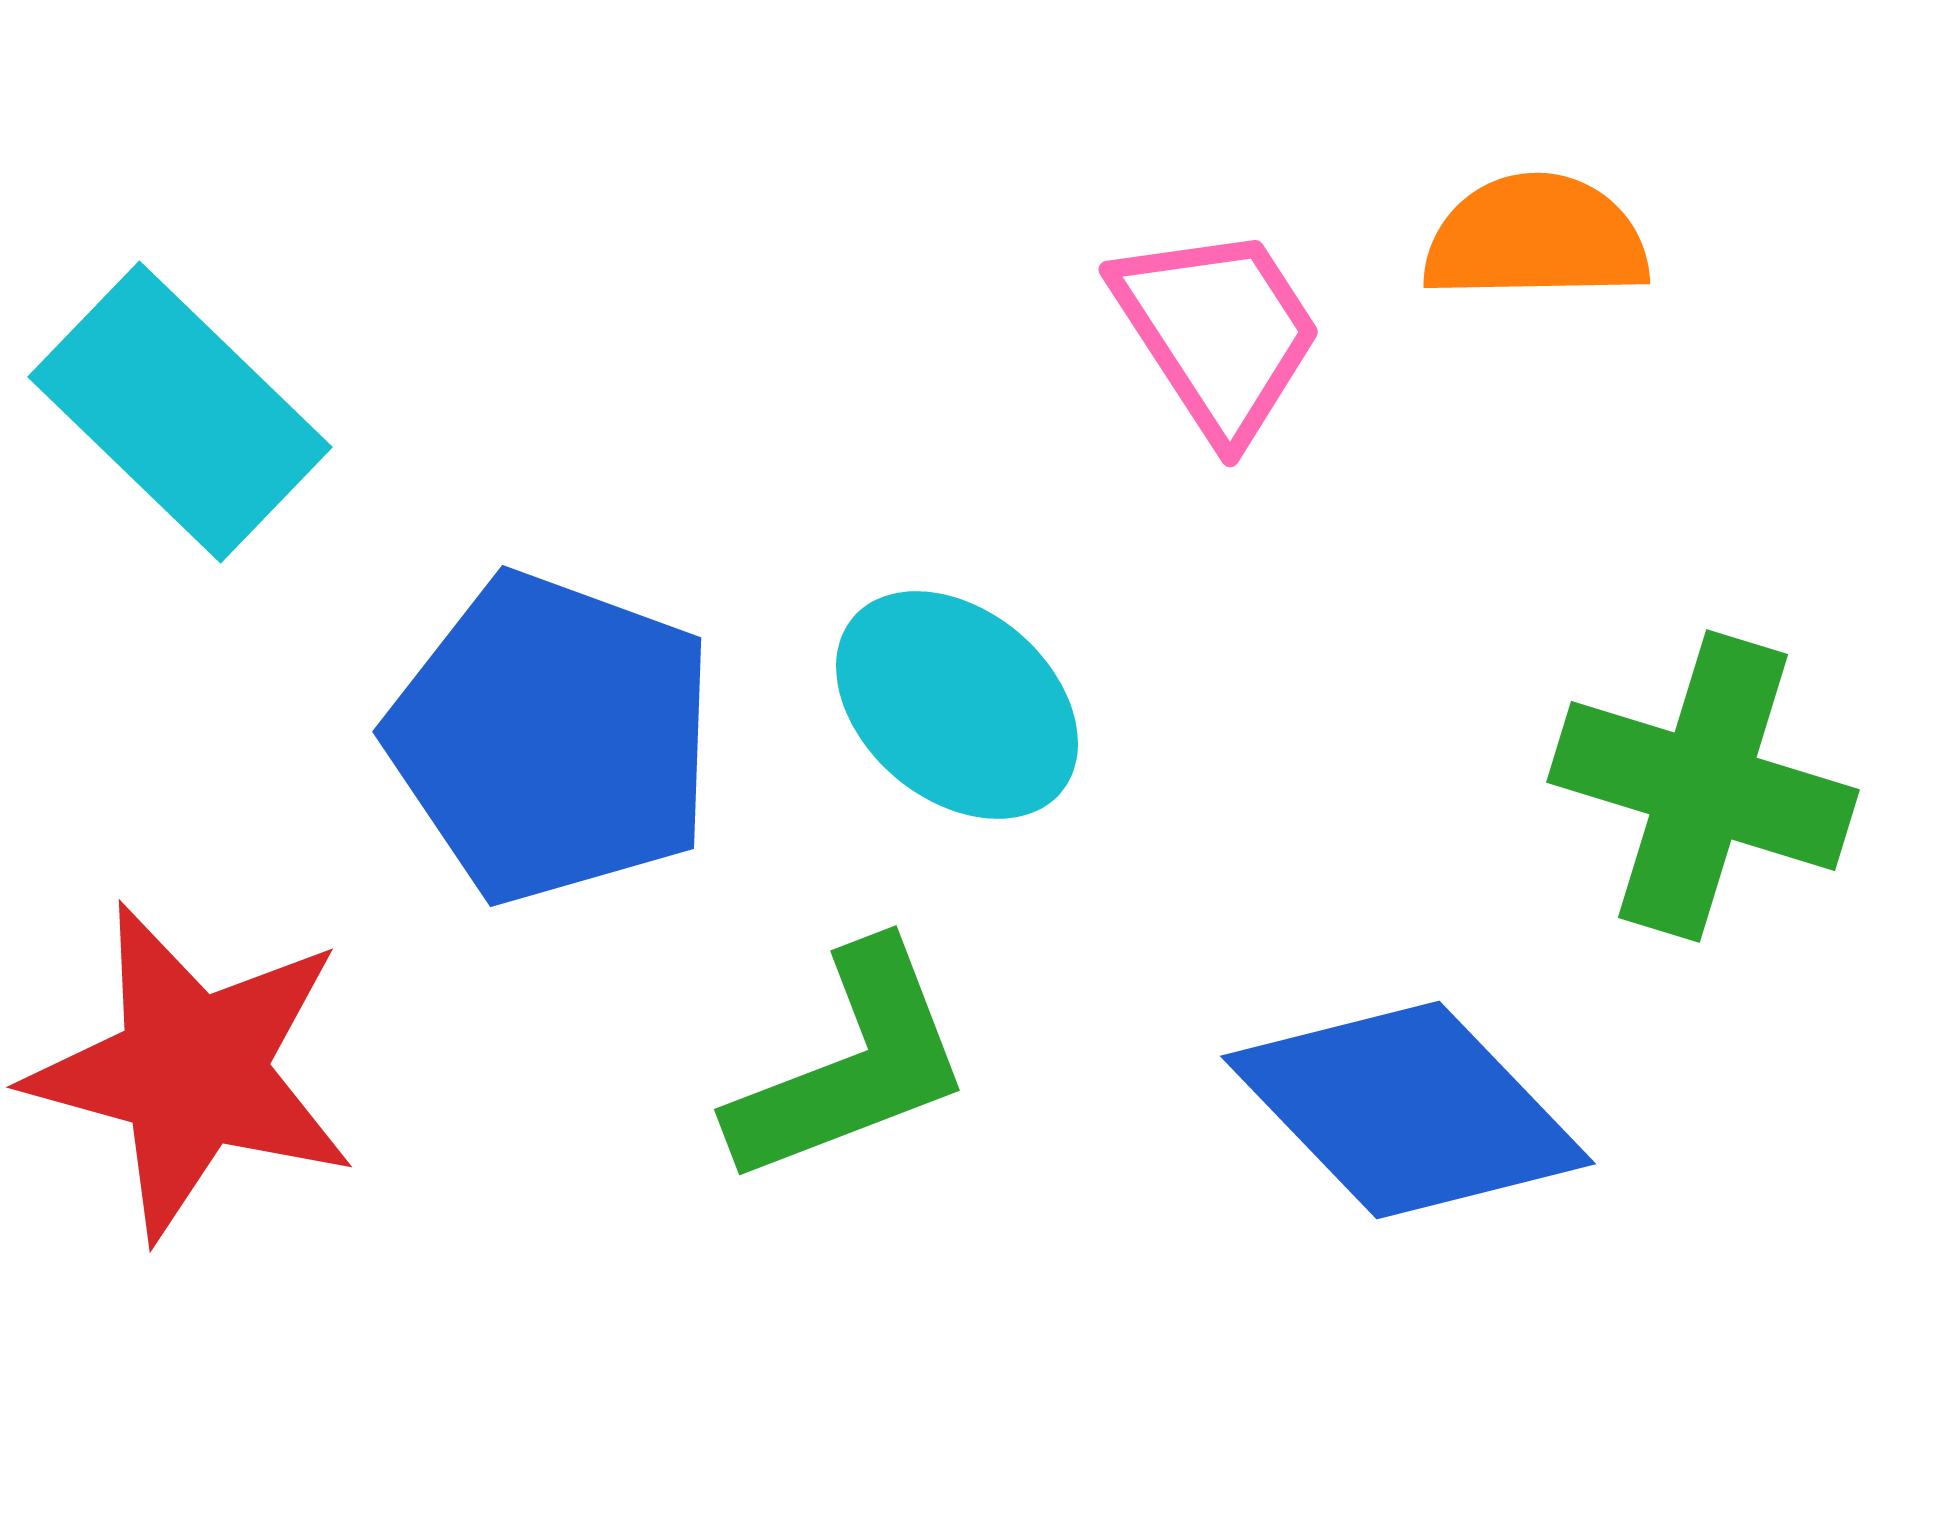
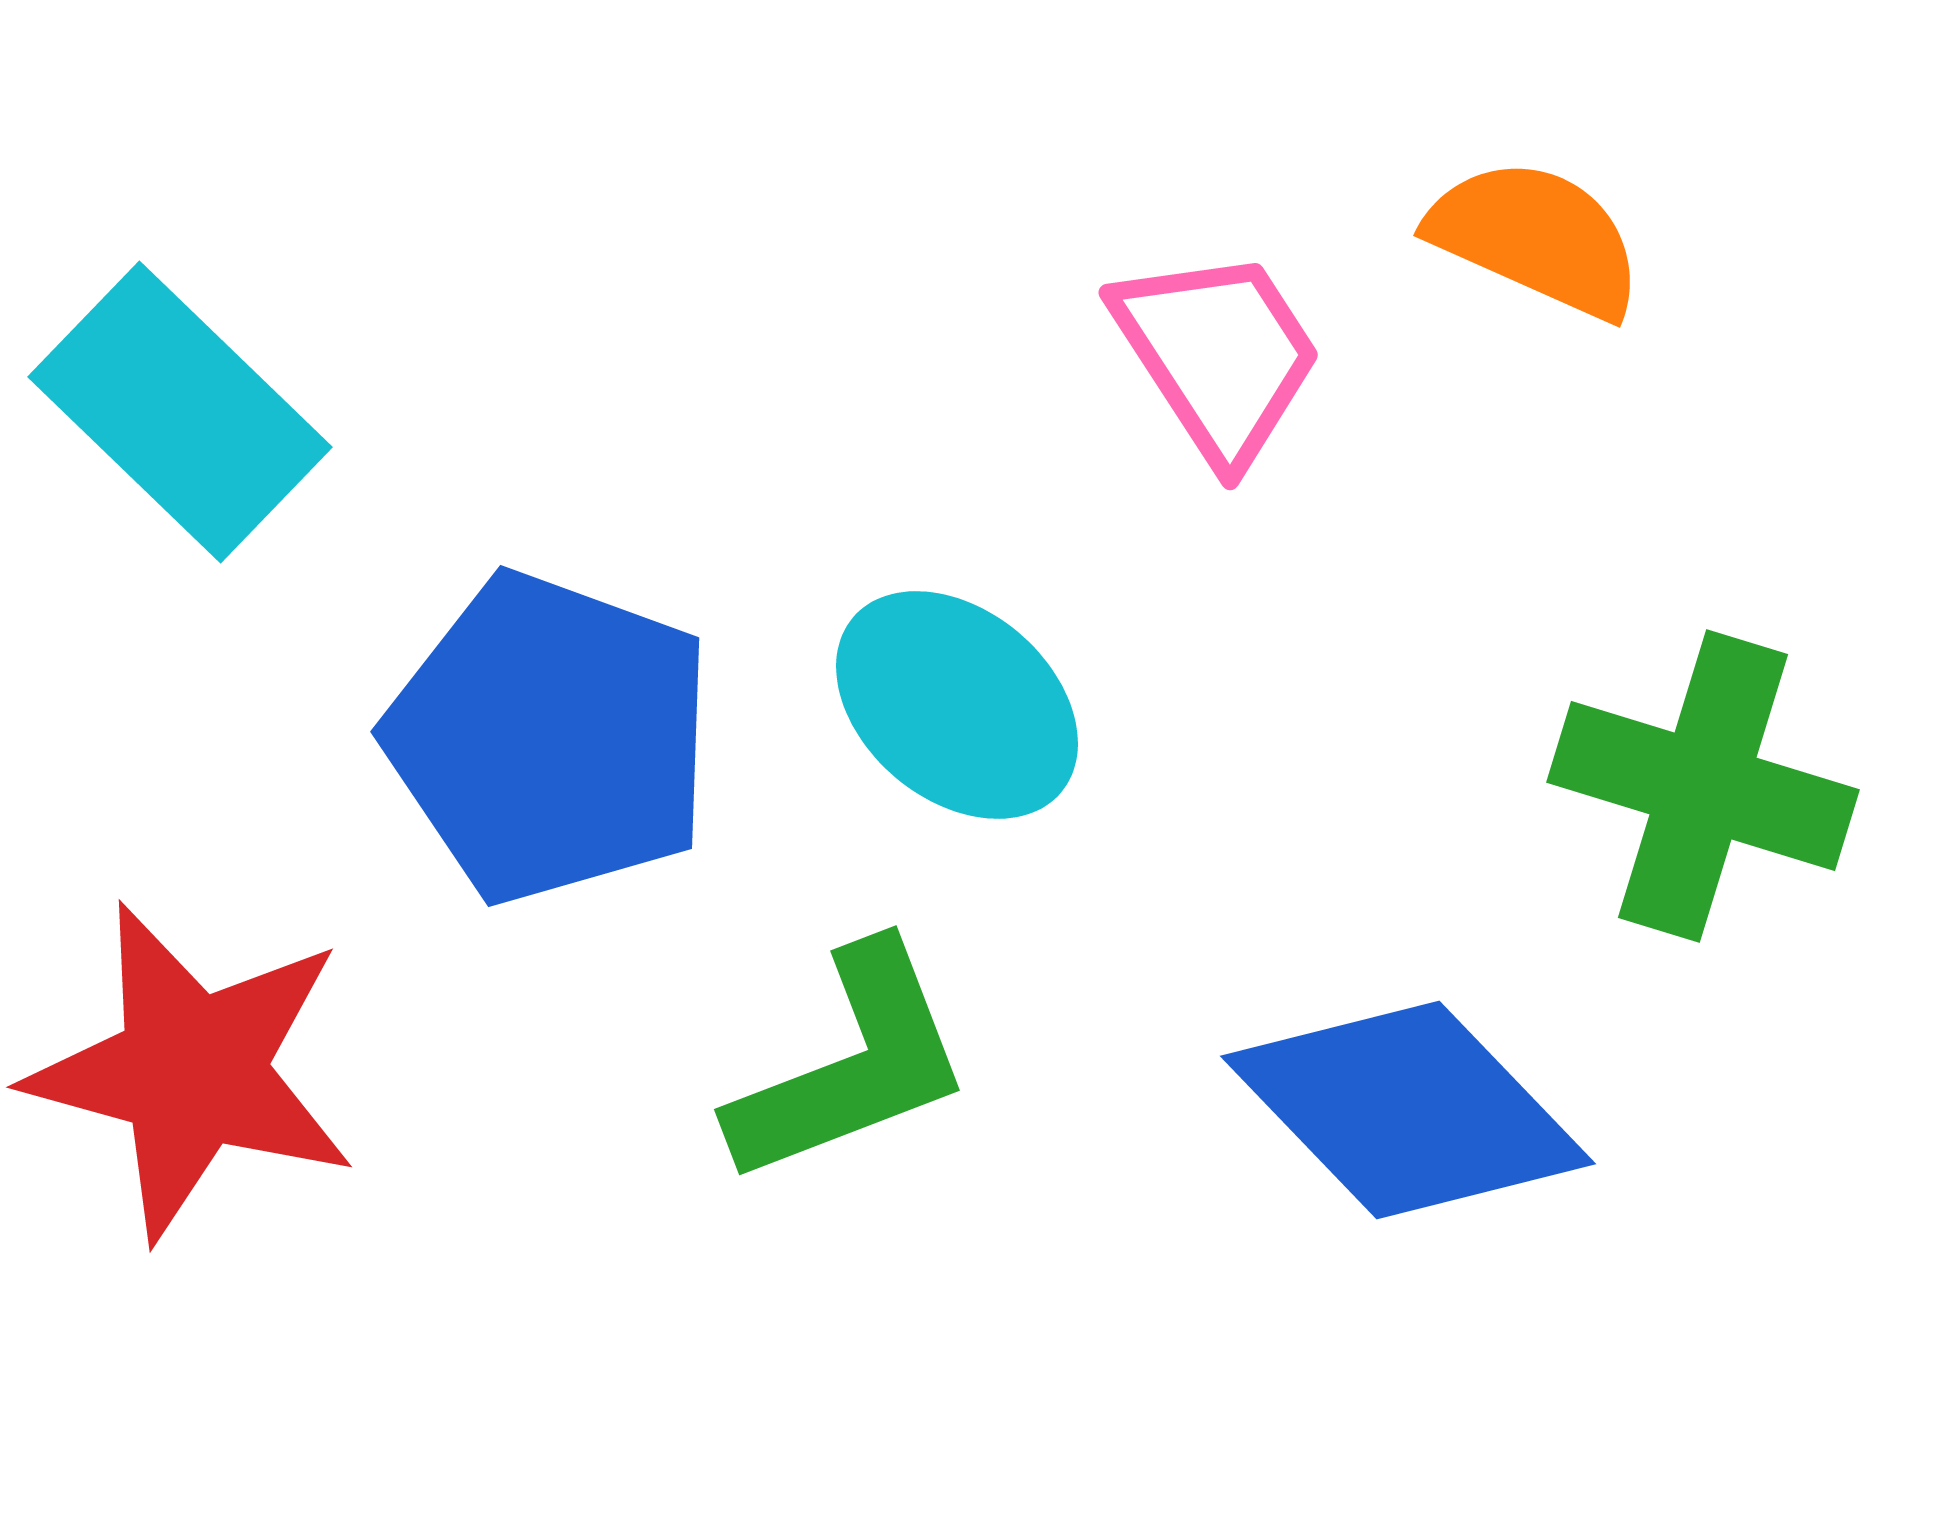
orange semicircle: rotated 25 degrees clockwise
pink trapezoid: moved 23 px down
blue pentagon: moved 2 px left
